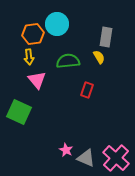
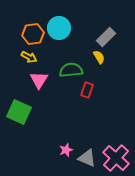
cyan circle: moved 2 px right, 4 px down
gray rectangle: rotated 36 degrees clockwise
yellow arrow: rotated 56 degrees counterclockwise
green semicircle: moved 3 px right, 9 px down
pink triangle: moved 2 px right; rotated 12 degrees clockwise
pink star: rotated 24 degrees clockwise
gray triangle: moved 1 px right
